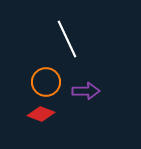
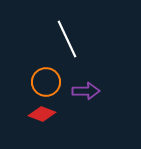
red diamond: moved 1 px right
